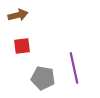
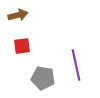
purple line: moved 2 px right, 3 px up
